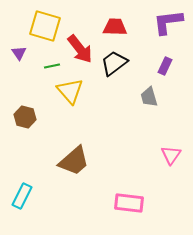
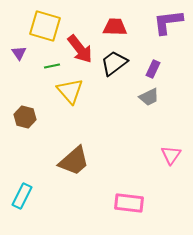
purple rectangle: moved 12 px left, 3 px down
gray trapezoid: rotated 100 degrees counterclockwise
